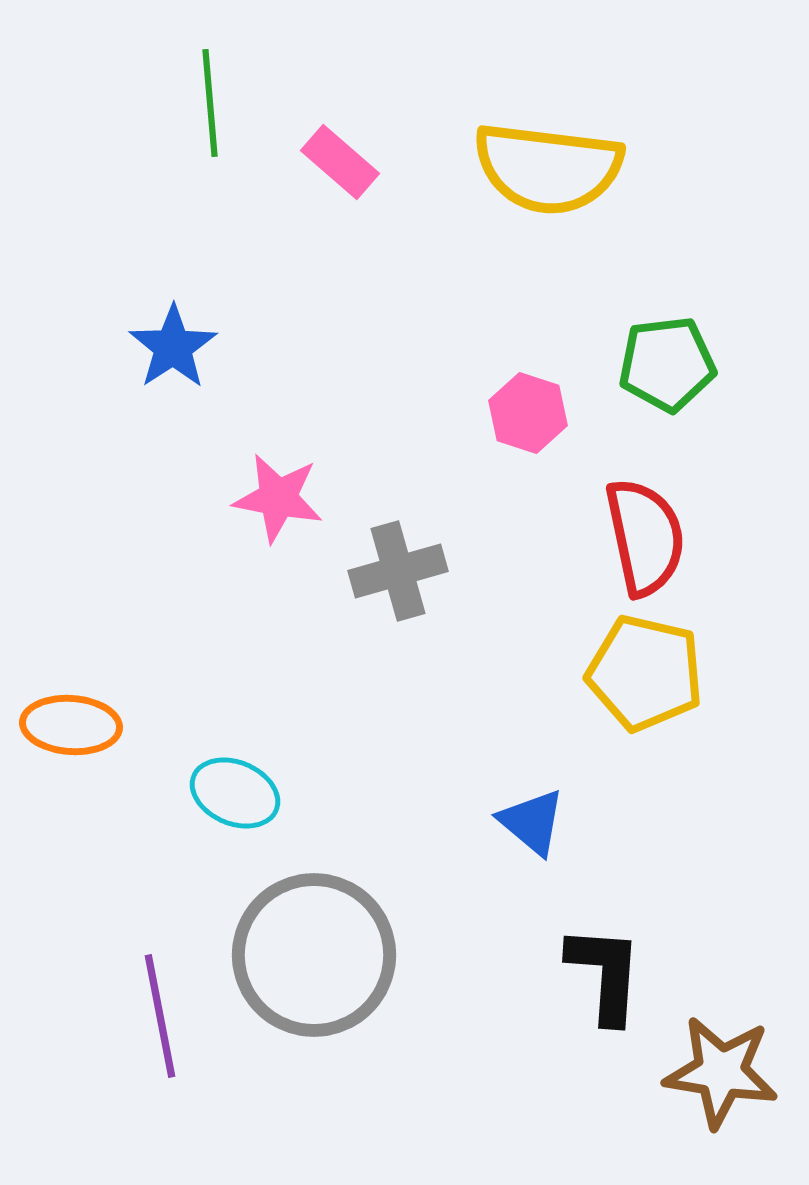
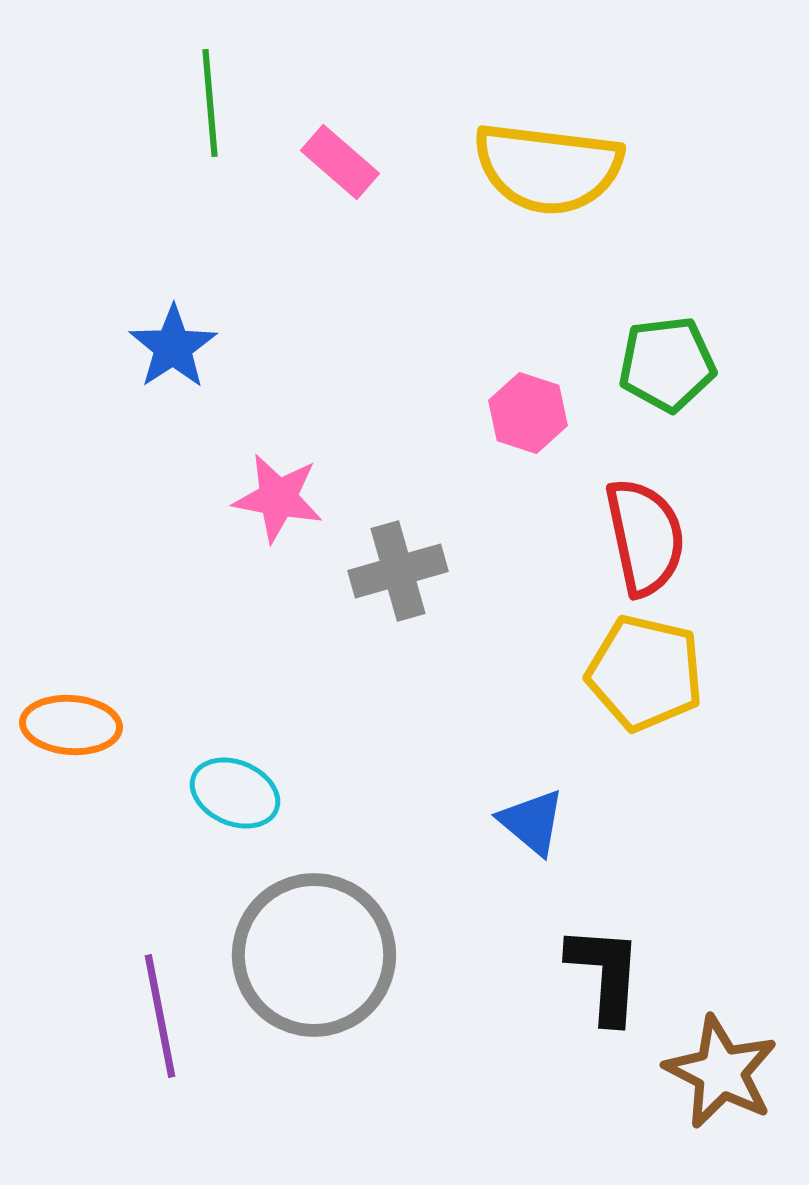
brown star: rotated 18 degrees clockwise
